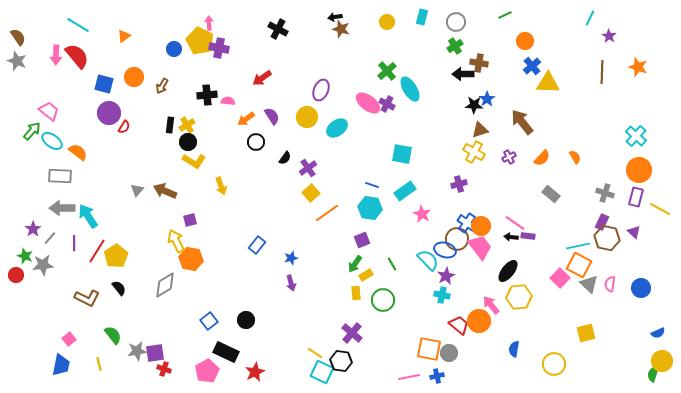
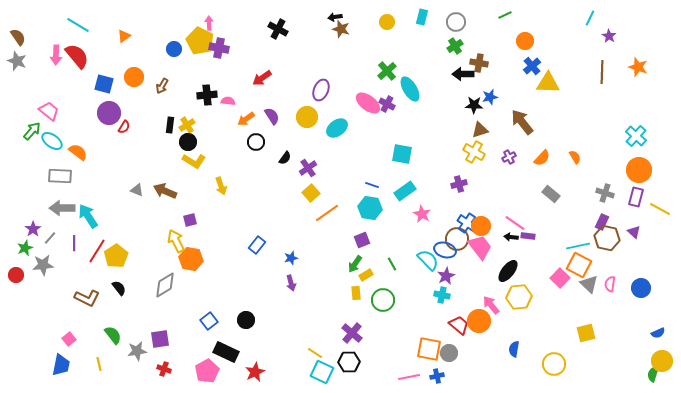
blue star at (487, 99): moved 3 px right, 2 px up; rotated 21 degrees clockwise
gray triangle at (137, 190): rotated 48 degrees counterclockwise
green star at (25, 256): moved 8 px up; rotated 28 degrees clockwise
purple square at (155, 353): moved 5 px right, 14 px up
black hexagon at (341, 361): moved 8 px right, 1 px down; rotated 10 degrees counterclockwise
